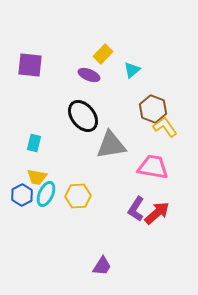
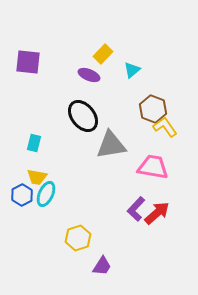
purple square: moved 2 px left, 3 px up
yellow hexagon: moved 42 px down; rotated 15 degrees counterclockwise
purple L-shape: rotated 10 degrees clockwise
